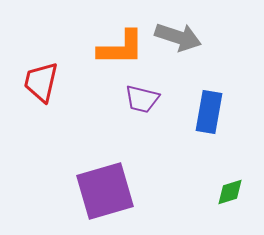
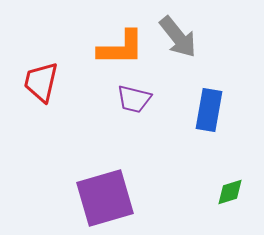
gray arrow: rotated 33 degrees clockwise
purple trapezoid: moved 8 px left
blue rectangle: moved 2 px up
purple square: moved 7 px down
